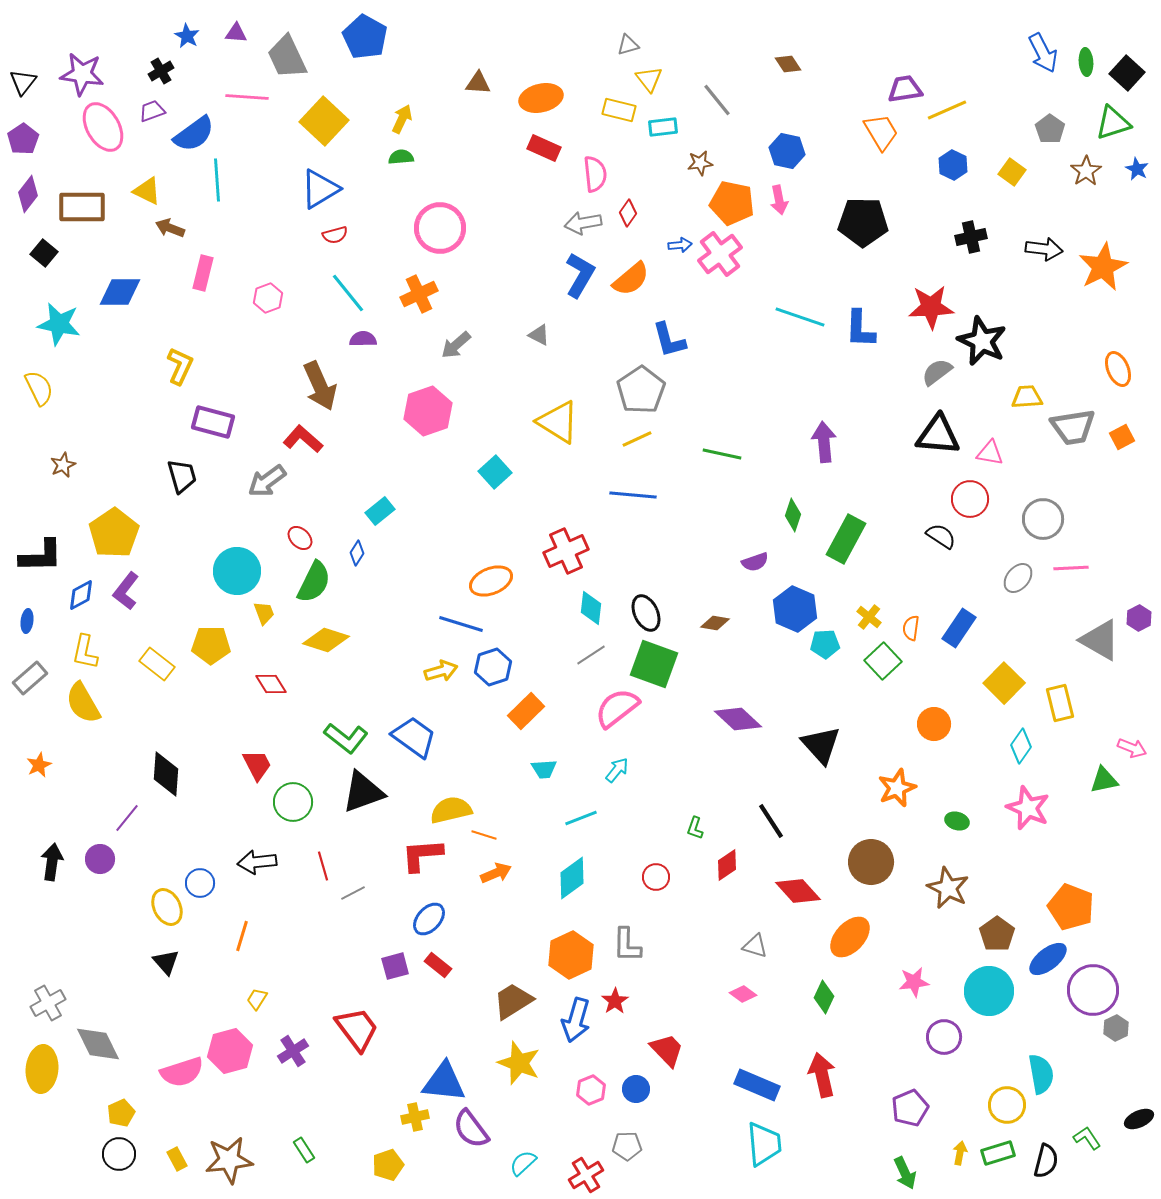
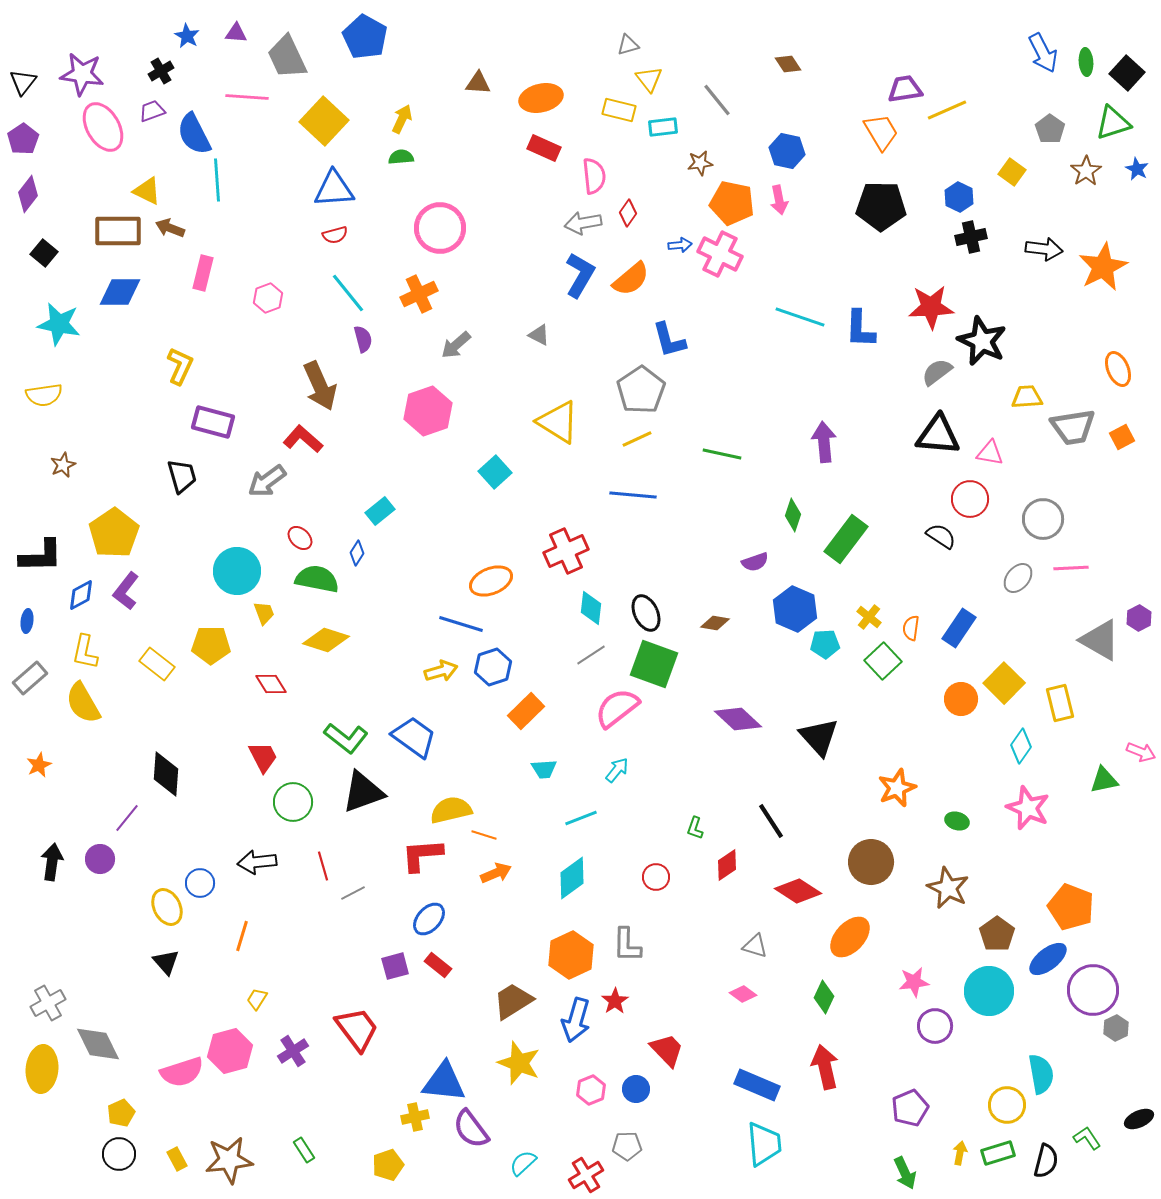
blue semicircle at (194, 134): rotated 99 degrees clockwise
blue hexagon at (953, 165): moved 6 px right, 32 px down
pink semicircle at (595, 174): moved 1 px left, 2 px down
blue triangle at (320, 189): moved 14 px right; rotated 27 degrees clockwise
brown rectangle at (82, 207): moved 36 px right, 24 px down
black pentagon at (863, 222): moved 18 px right, 16 px up
pink cross at (720, 254): rotated 27 degrees counterclockwise
purple semicircle at (363, 339): rotated 76 degrees clockwise
yellow semicircle at (39, 388): moved 5 px right, 7 px down; rotated 108 degrees clockwise
green rectangle at (846, 539): rotated 9 degrees clockwise
green semicircle at (314, 582): moved 3 px right, 3 px up; rotated 105 degrees counterclockwise
orange circle at (934, 724): moved 27 px right, 25 px up
black triangle at (821, 745): moved 2 px left, 8 px up
pink arrow at (1132, 748): moved 9 px right, 4 px down
red trapezoid at (257, 765): moved 6 px right, 8 px up
red diamond at (798, 891): rotated 15 degrees counterclockwise
purple circle at (944, 1037): moved 9 px left, 11 px up
red arrow at (822, 1075): moved 3 px right, 8 px up
